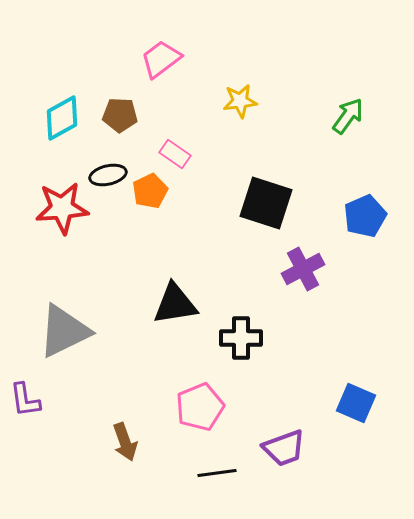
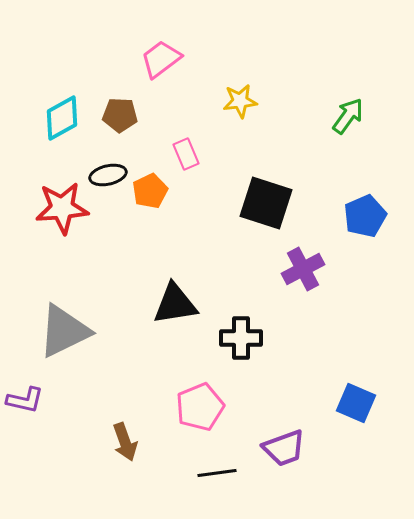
pink rectangle: moved 11 px right; rotated 32 degrees clockwise
purple L-shape: rotated 69 degrees counterclockwise
